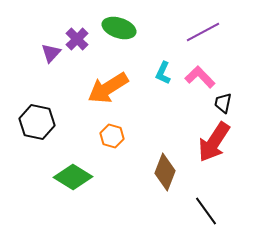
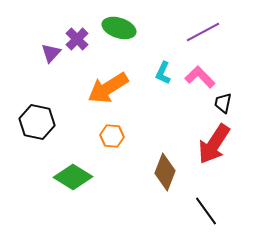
orange hexagon: rotated 10 degrees counterclockwise
red arrow: moved 2 px down
